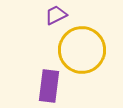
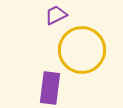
purple rectangle: moved 1 px right, 2 px down
